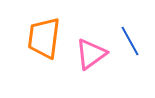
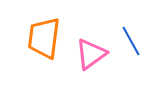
blue line: moved 1 px right
